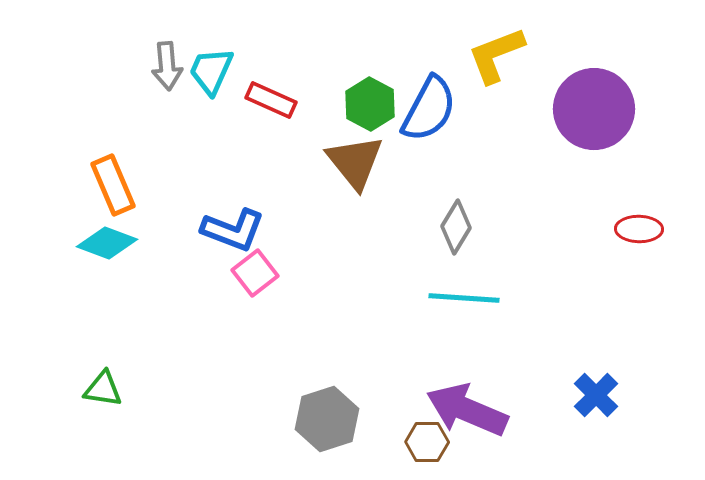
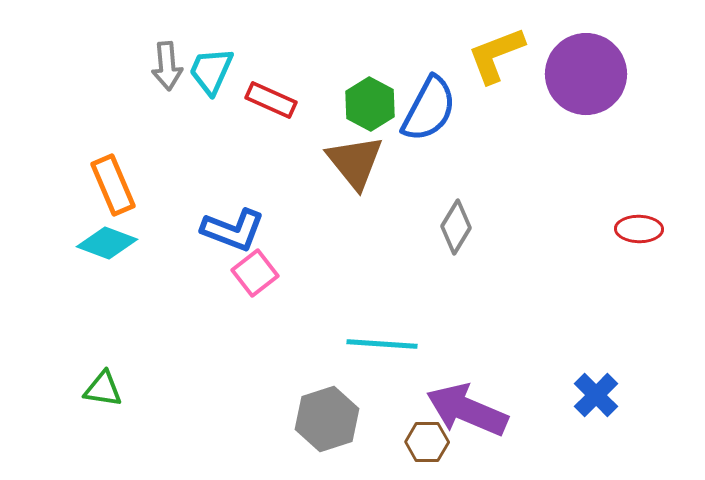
purple circle: moved 8 px left, 35 px up
cyan line: moved 82 px left, 46 px down
